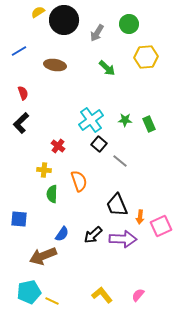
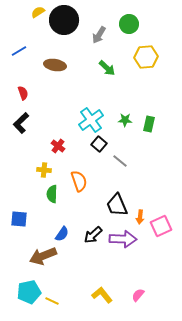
gray arrow: moved 2 px right, 2 px down
green rectangle: rotated 35 degrees clockwise
